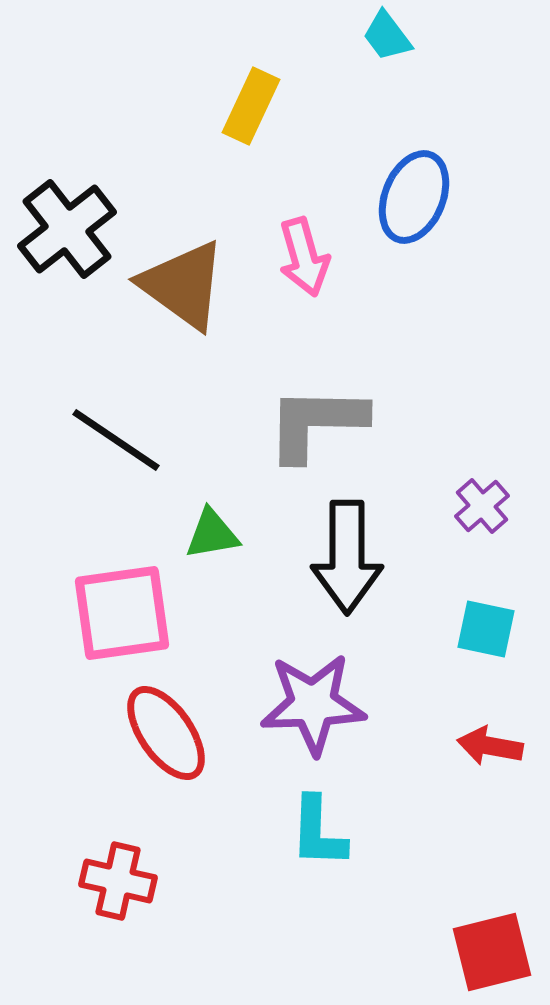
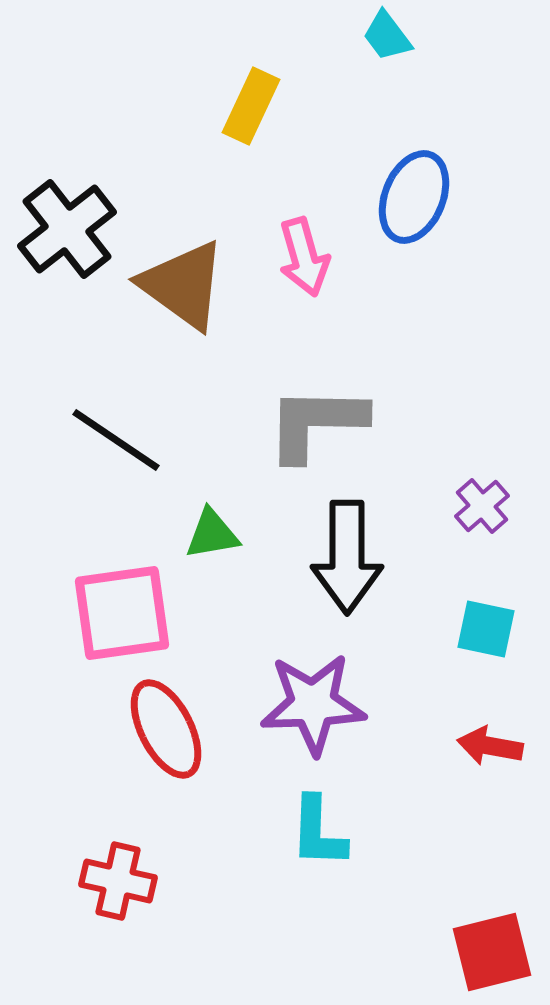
red ellipse: moved 4 px up; rotated 8 degrees clockwise
